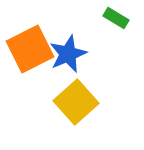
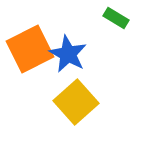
blue star: rotated 21 degrees counterclockwise
